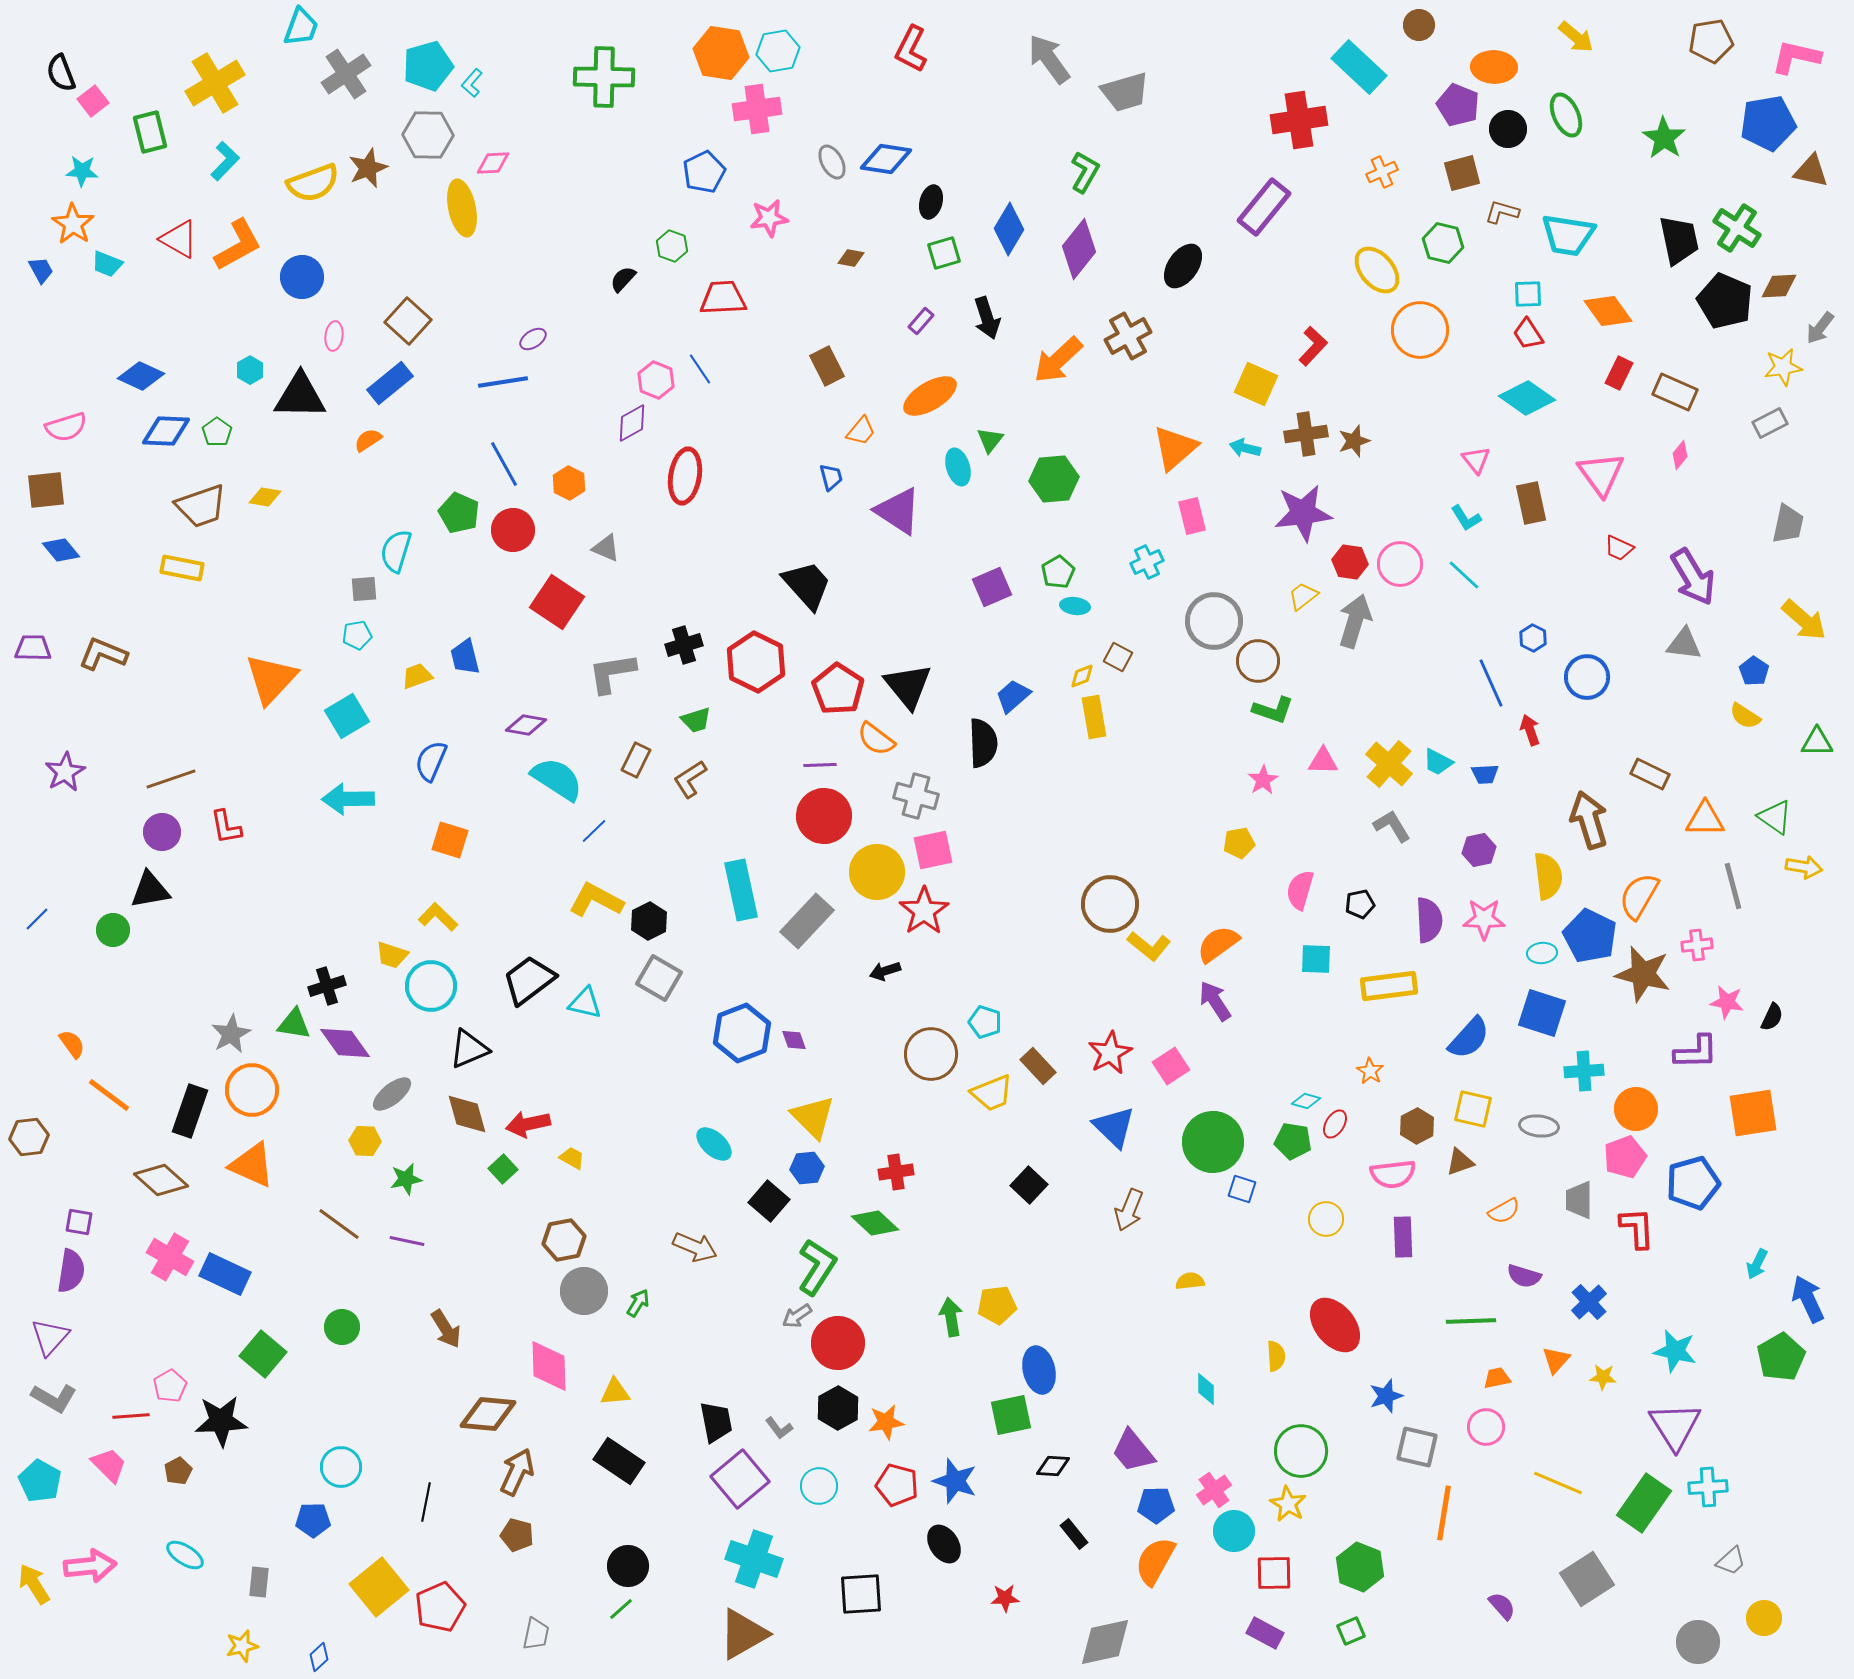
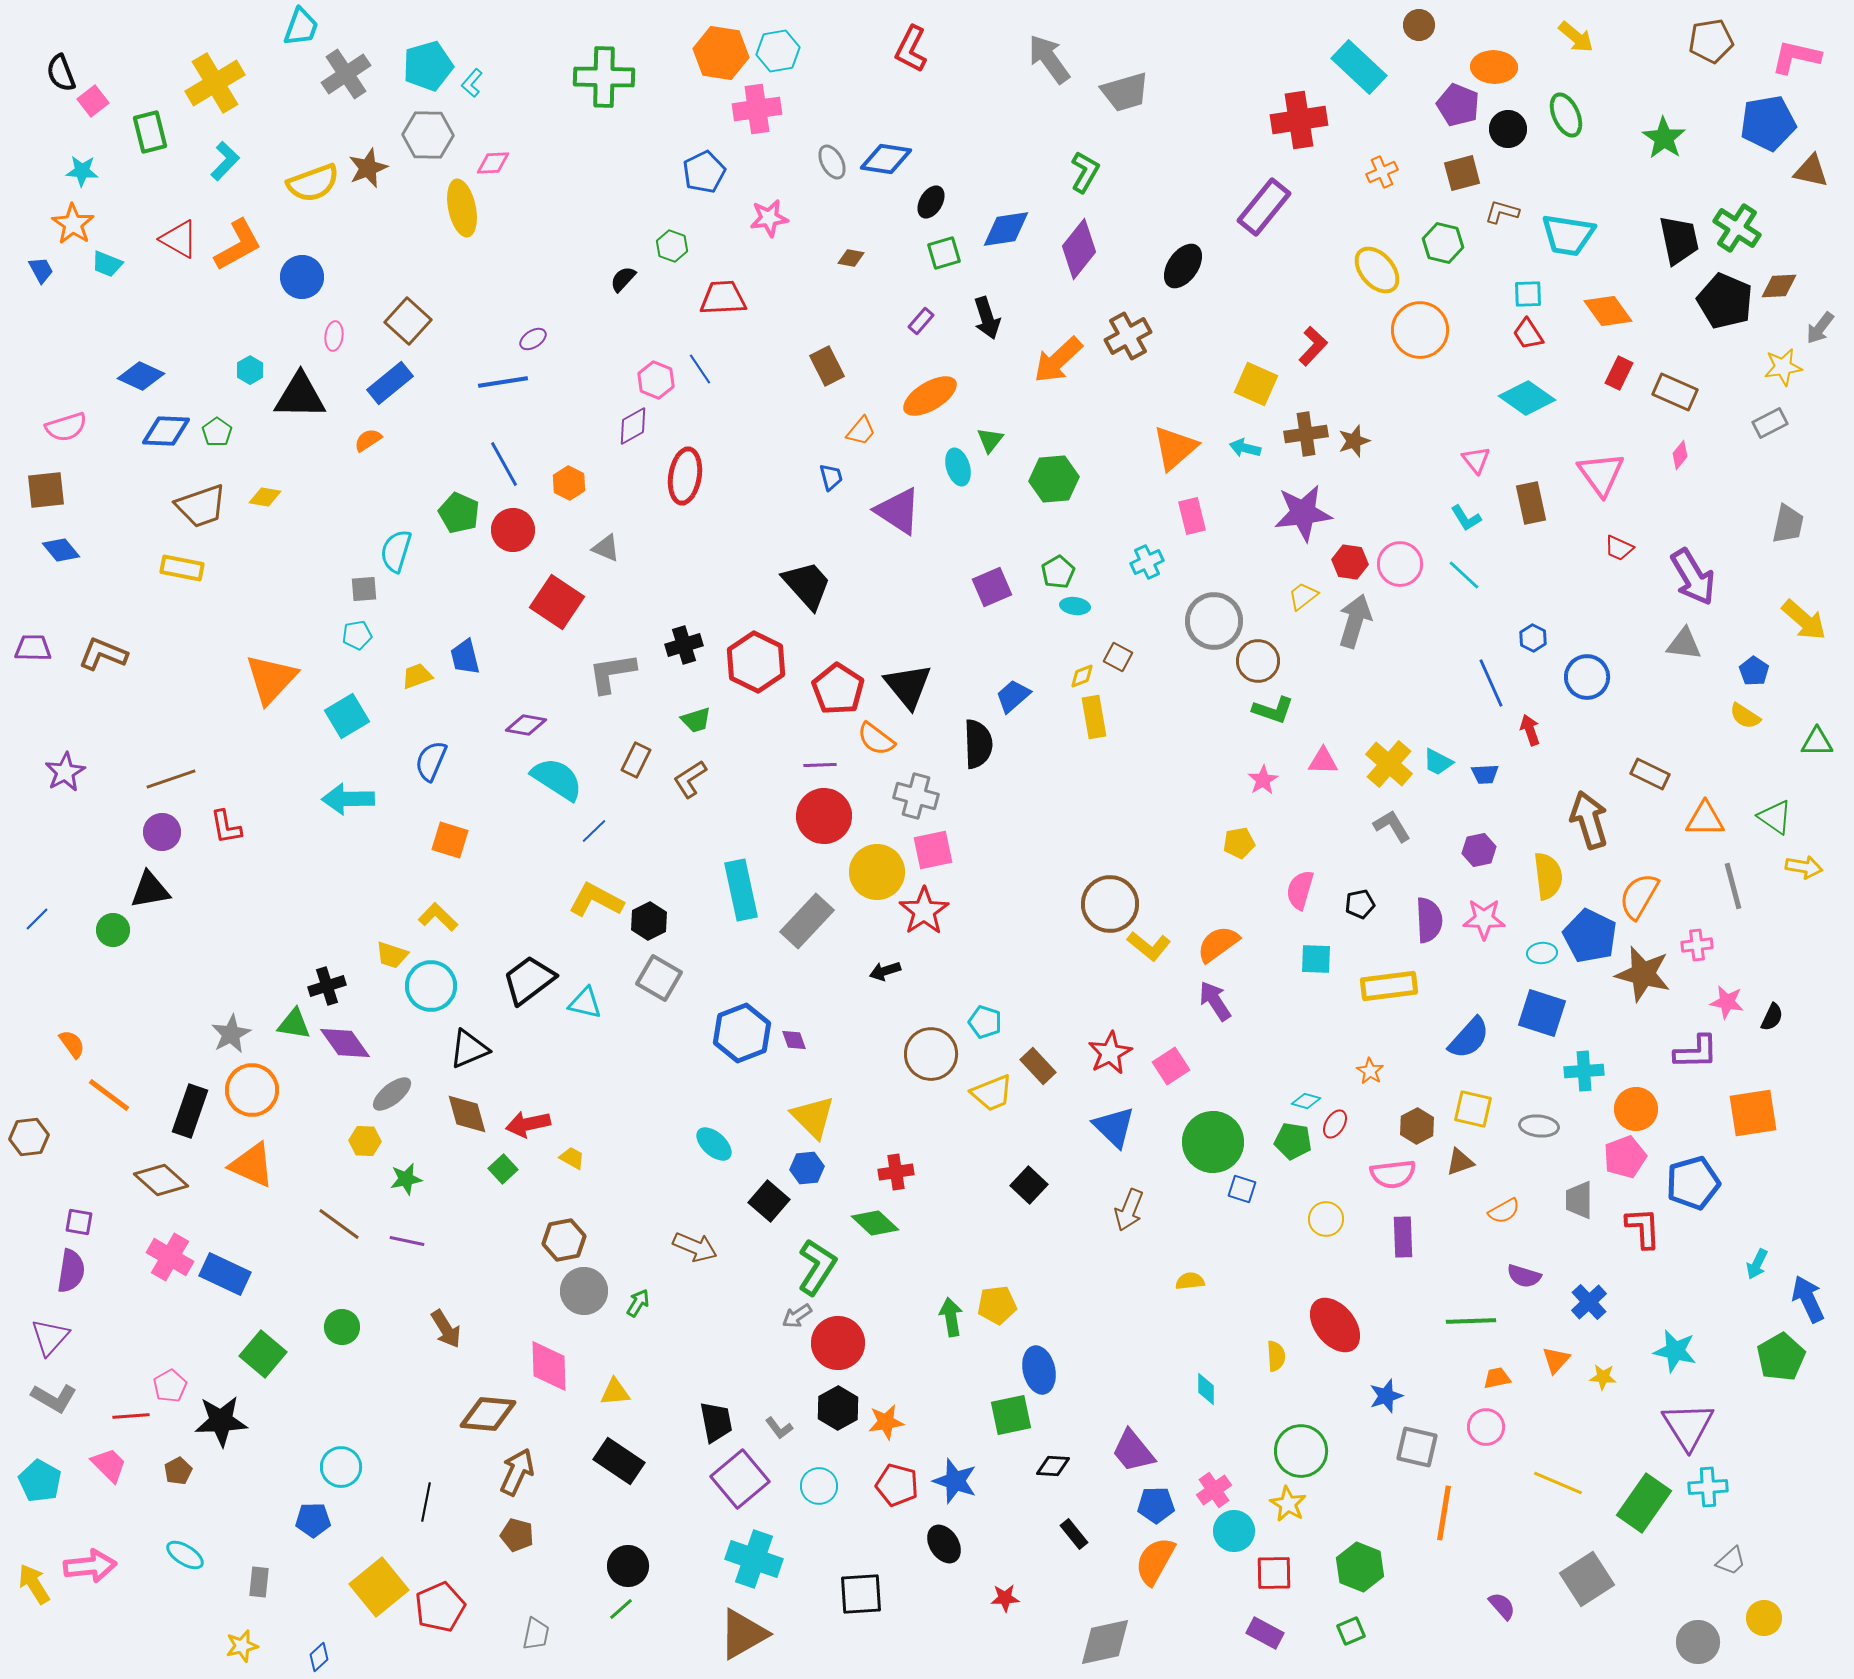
black ellipse at (931, 202): rotated 16 degrees clockwise
blue diamond at (1009, 229): moved 3 px left; rotated 51 degrees clockwise
purple diamond at (632, 423): moved 1 px right, 3 px down
black semicircle at (983, 743): moved 5 px left, 1 px down
red L-shape at (1637, 1228): moved 6 px right
purple triangle at (1675, 1426): moved 13 px right
